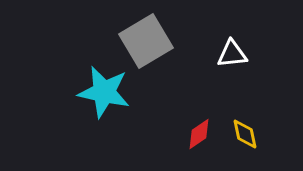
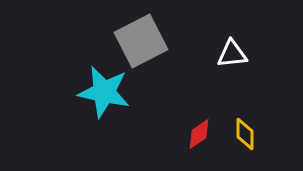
gray square: moved 5 px left; rotated 4 degrees clockwise
yellow diamond: rotated 12 degrees clockwise
